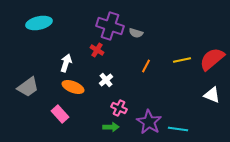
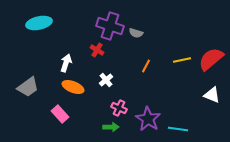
red semicircle: moved 1 px left
purple star: moved 1 px left, 3 px up
